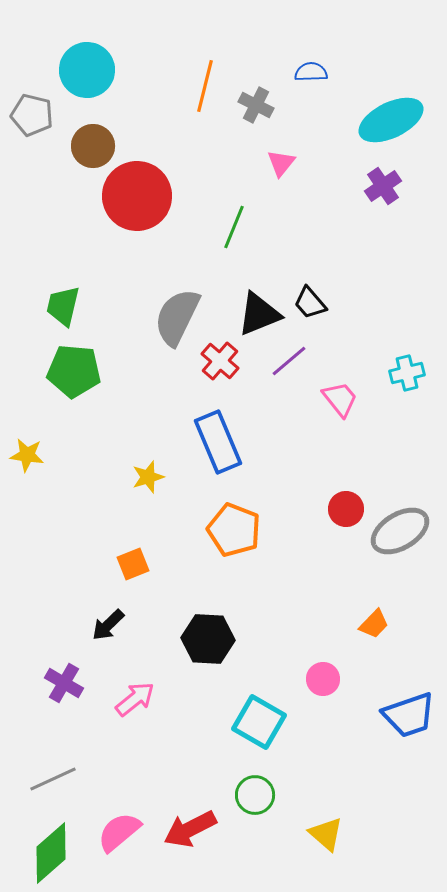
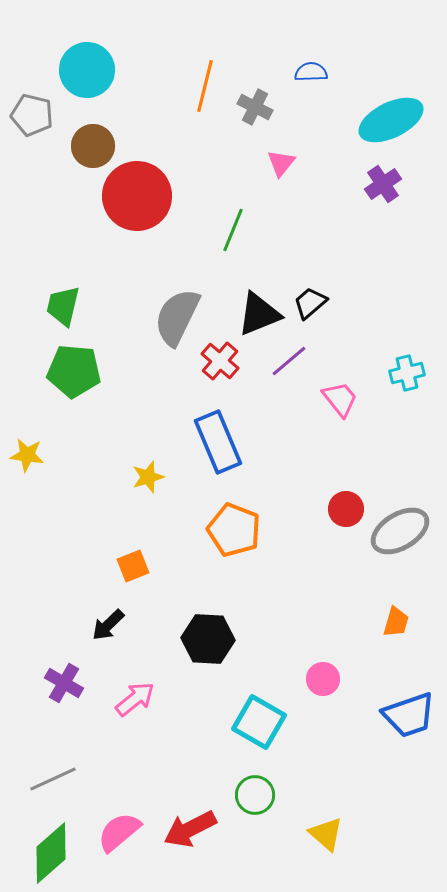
gray cross at (256, 105): moved 1 px left, 2 px down
purple cross at (383, 186): moved 2 px up
green line at (234, 227): moved 1 px left, 3 px down
black trapezoid at (310, 303): rotated 90 degrees clockwise
orange square at (133, 564): moved 2 px down
orange trapezoid at (374, 624): moved 22 px right, 2 px up; rotated 28 degrees counterclockwise
